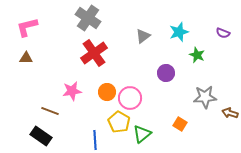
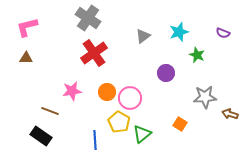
brown arrow: moved 1 px down
